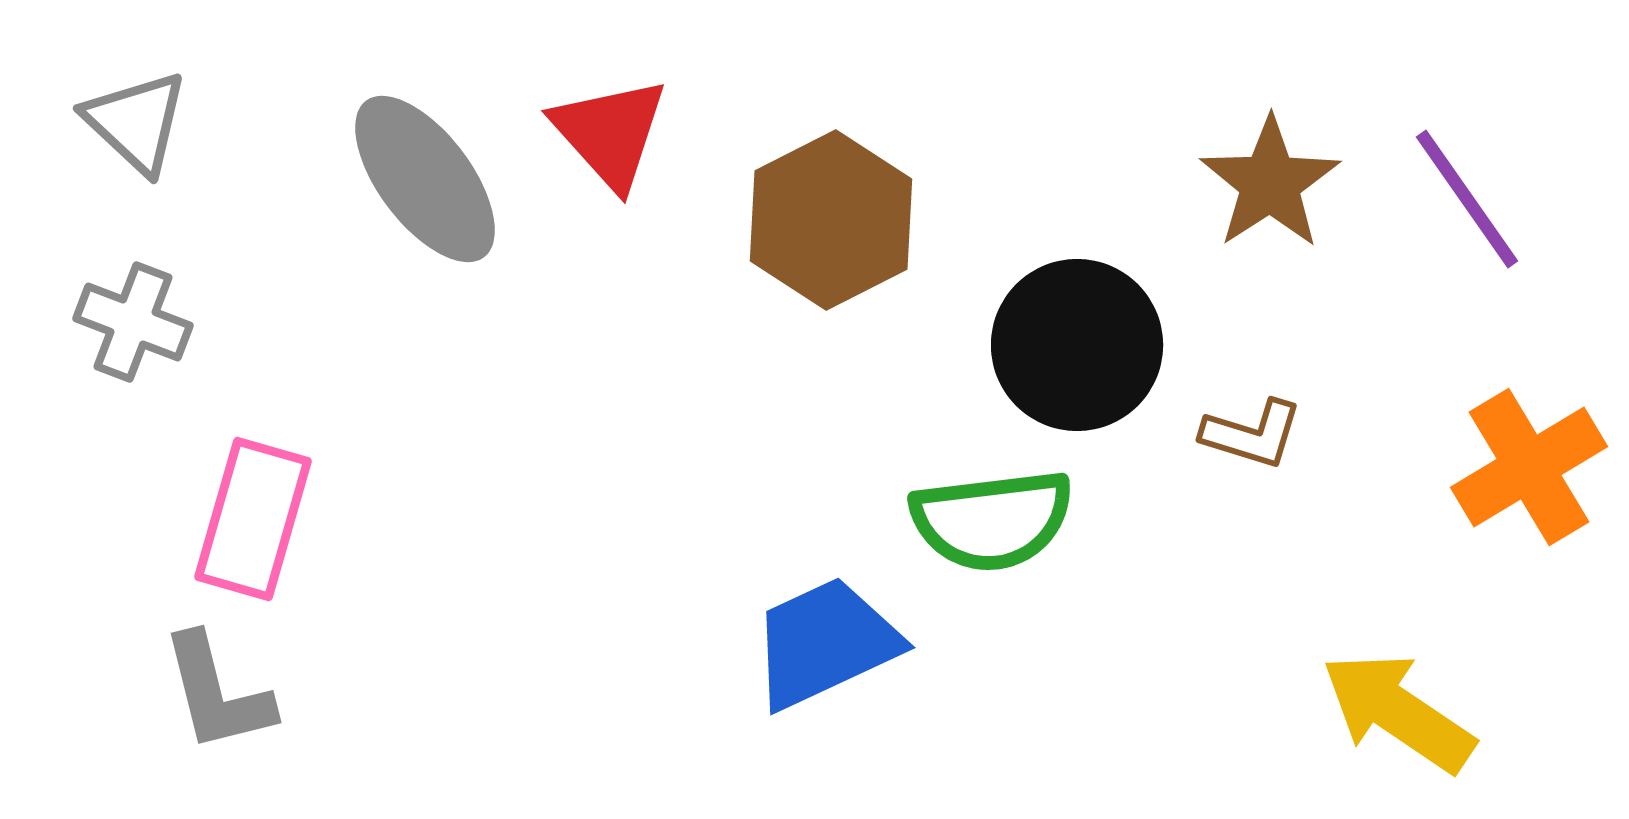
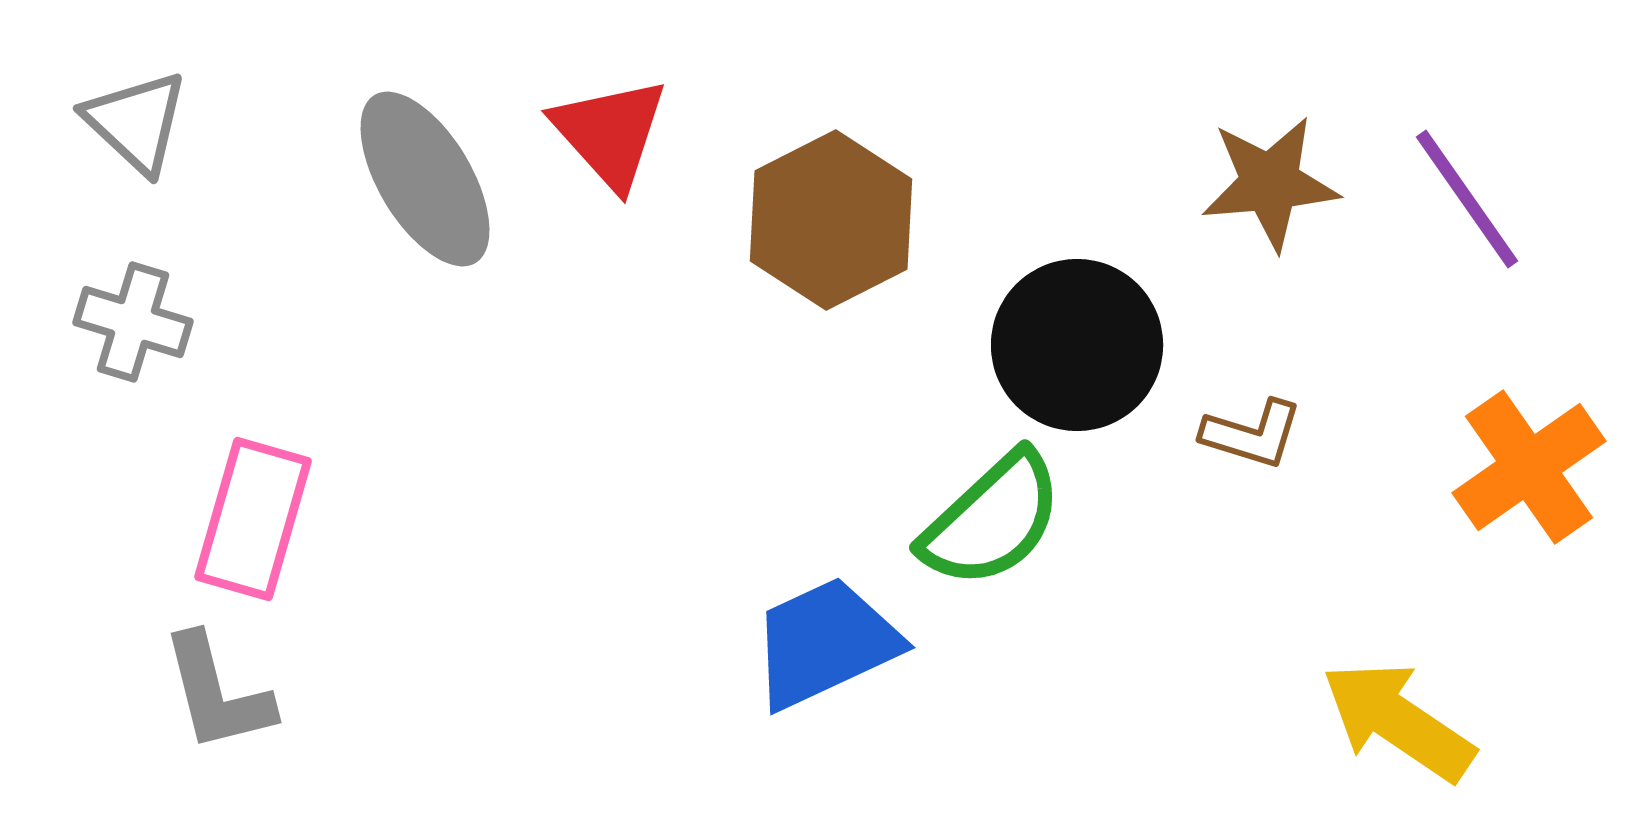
gray ellipse: rotated 6 degrees clockwise
brown star: rotated 28 degrees clockwise
gray cross: rotated 4 degrees counterclockwise
orange cross: rotated 4 degrees counterclockwise
green semicircle: rotated 36 degrees counterclockwise
yellow arrow: moved 9 px down
